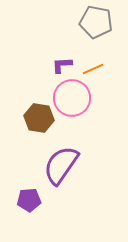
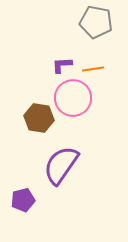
orange line: rotated 15 degrees clockwise
pink circle: moved 1 px right
purple pentagon: moved 6 px left; rotated 10 degrees counterclockwise
